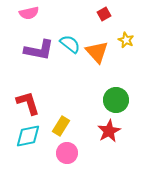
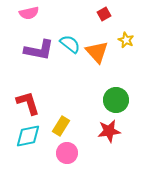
red star: rotated 20 degrees clockwise
